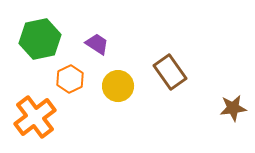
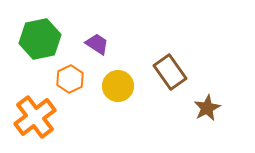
brown star: moved 26 px left; rotated 20 degrees counterclockwise
